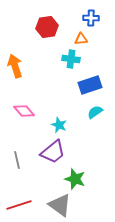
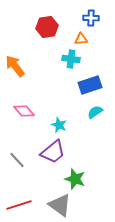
orange arrow: rotated 20 degrees counterclockwise
gray line: rotated 30 degrees counterclockwise
